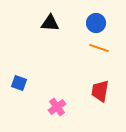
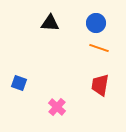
red trapezoid: moved 6 px up
pink cross: rotated 12 degrees counterclockwise
